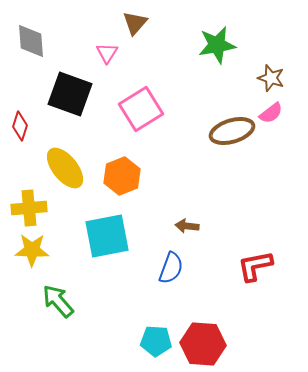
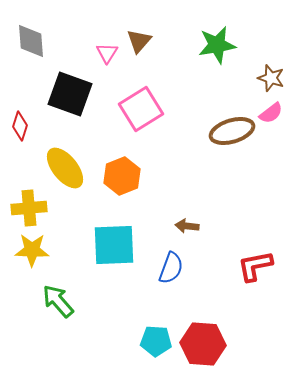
brown triangle: moved 4 px right, 18 px down
cyan square: moved 7 px right, 9 px down; rotated 9 degrees clockwise
